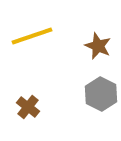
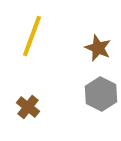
yellow line: rotated 51 degrees counterclockwise
brown star: moved 2 px down
